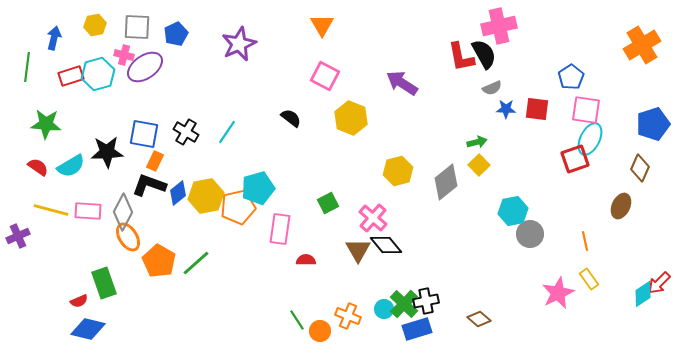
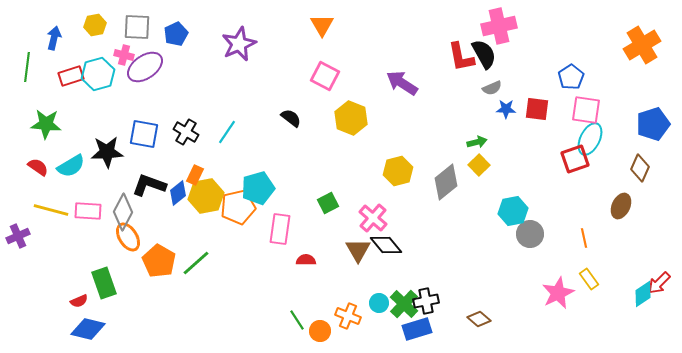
orange rectangle at (155, 161): moved 40 px right, 14 px down
orange line at (585, 241): moved 1 px left, 3 px up
cyan circle at (384, 309): moved 5 px left, 6 px up
